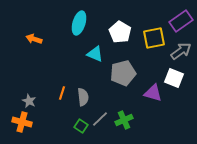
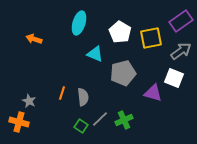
yellow square: moved 3 px left
orange cross: moved 3 px left
